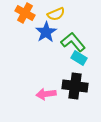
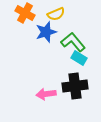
blue star: rotated 15 degrees clockwise
black cross: rotated 15 degrees counterclockwise
